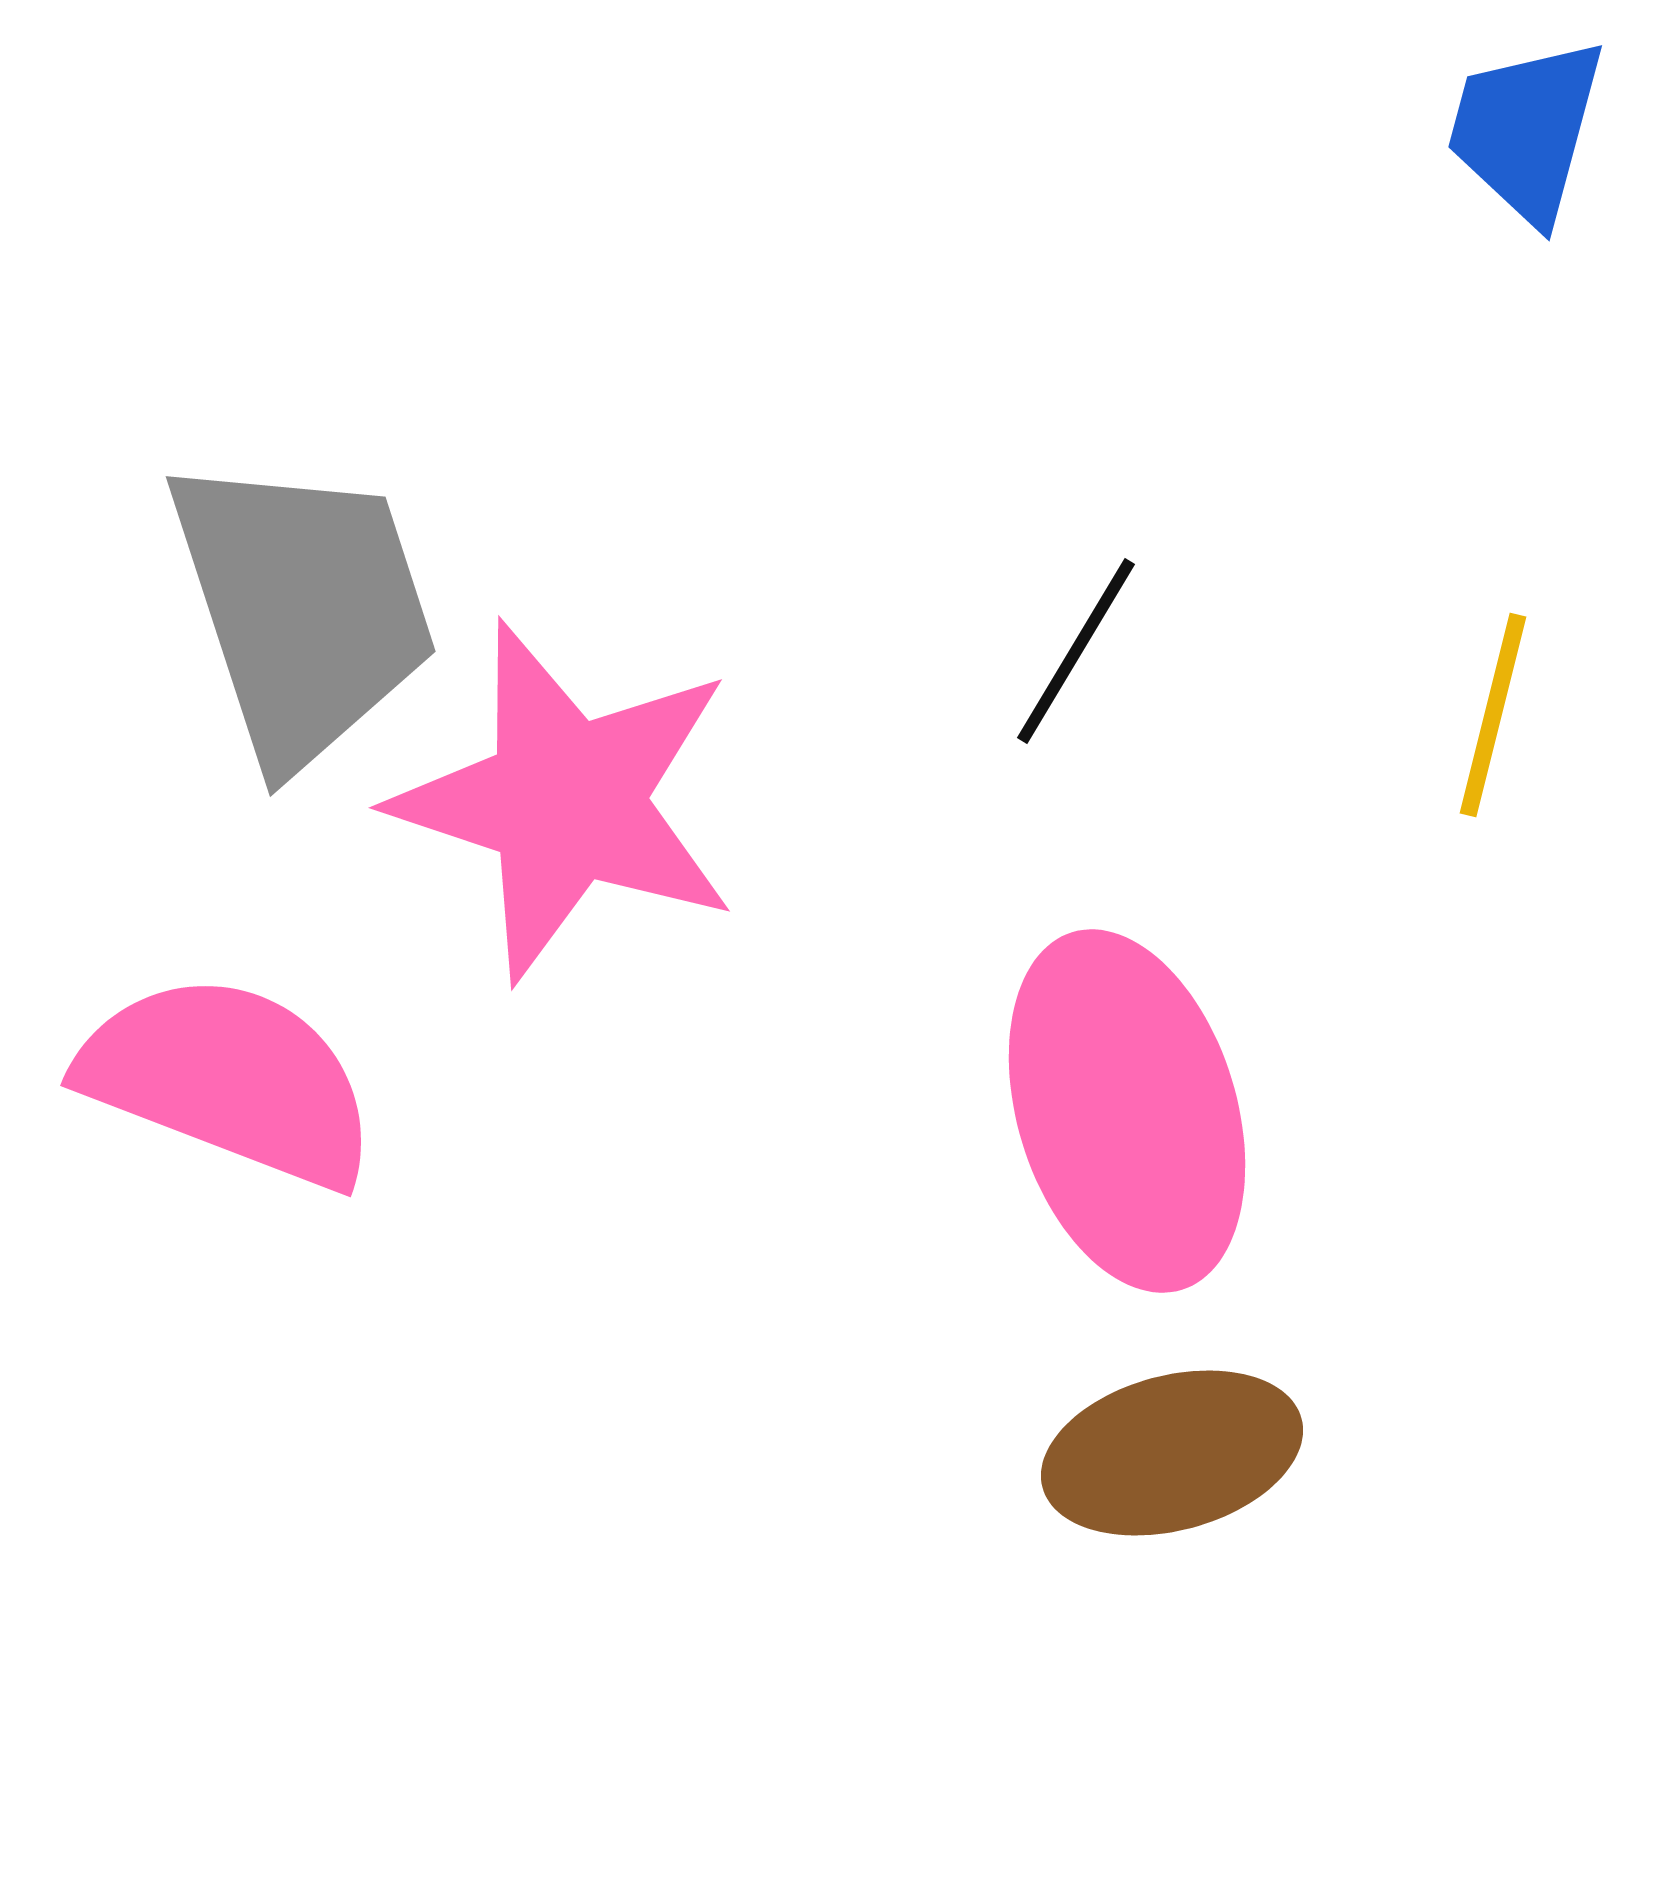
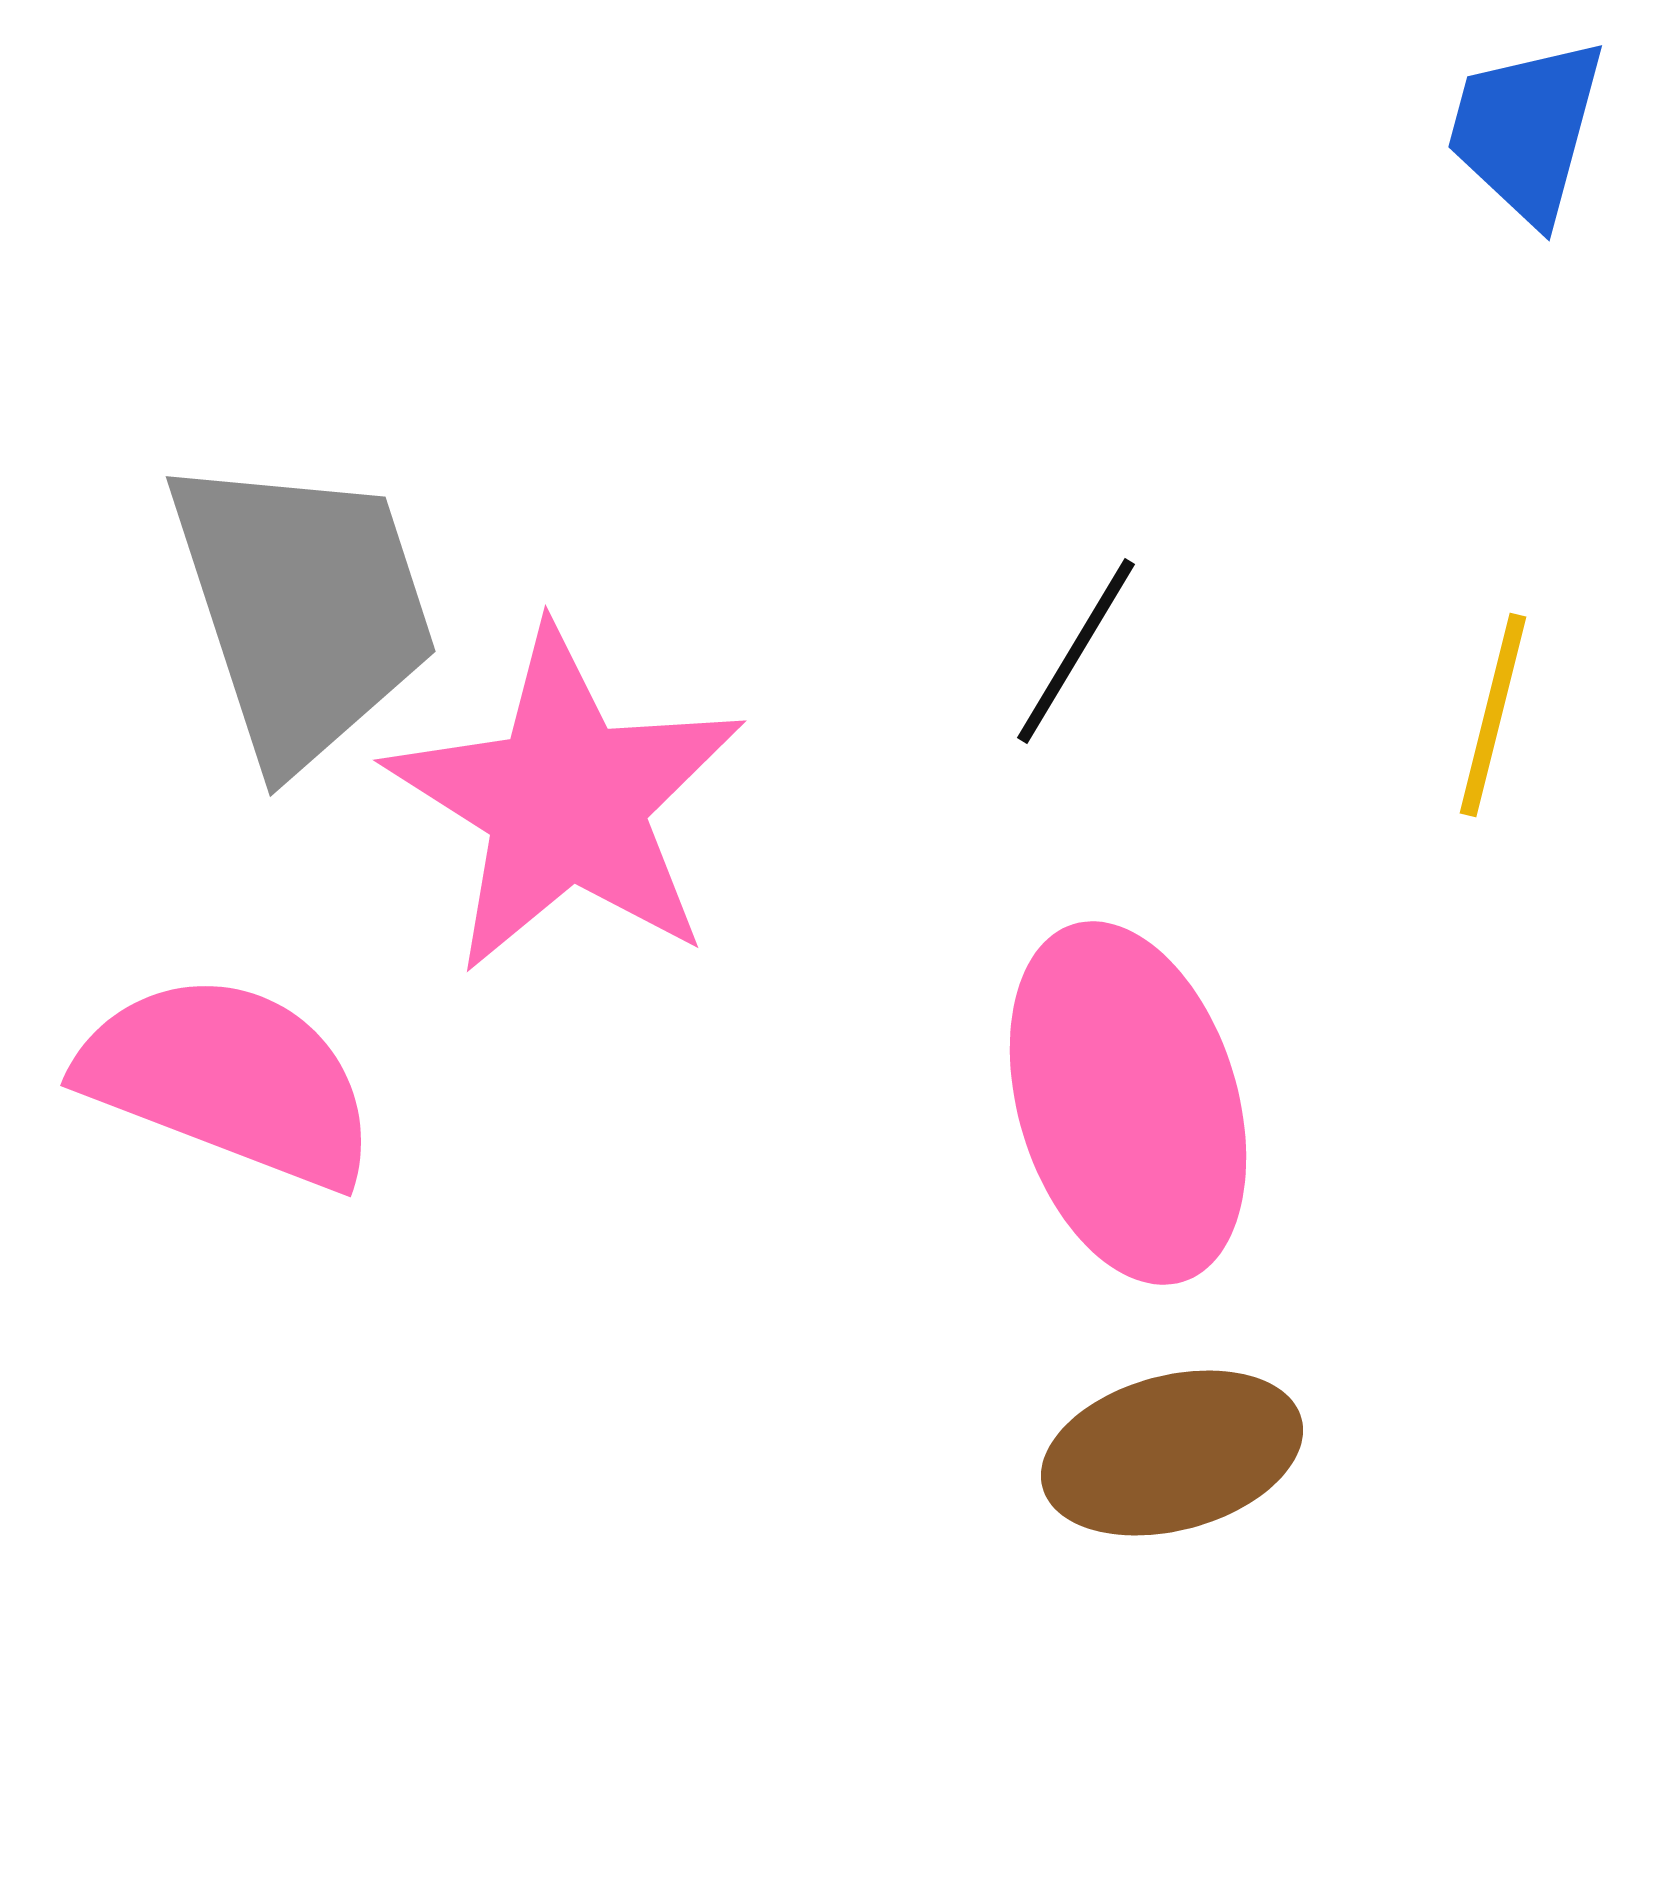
pink star: rotated 14 degrees clockwise
pink ellipse: moved 1 px right, 8 px up
